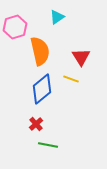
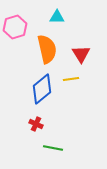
cyan triangle: rotated 35 degrees clockwise
orange semicircle: moved 7 px right, 2 px up
red triangle: moved 3 px up
yellow line: rotated 28 degrees counterclockwise
red cross: rotated 24 degrees counterclockwise
green line: moved 5 px right, 3 px down
